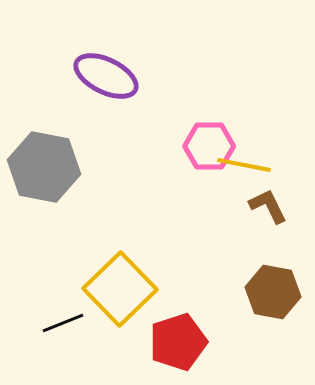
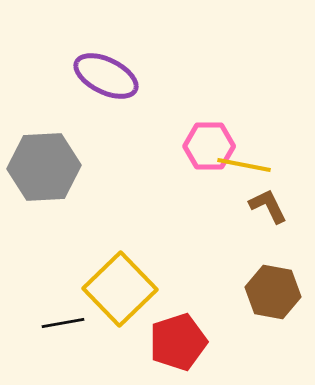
gray hexagon: rotated 14 degrees counterclockwise
black line: rotated 12 degrees clockwise
